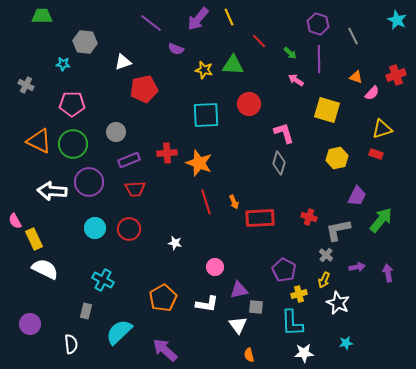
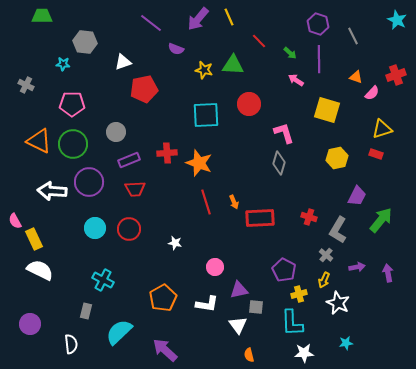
gray L-shape at (338, 230): rotated 48 degrees counterclockwise
white semicircle at (45, 269): moved 5 px left, 1 px down
